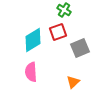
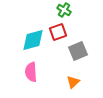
cyan diamond: rotated 15 degrees clockwise
gray square: moved 2 px left, 3 px down
